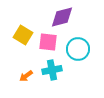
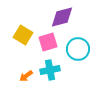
pink square: rotated 24 degrees counterclockwise
cyan cross: moved 2 px left
